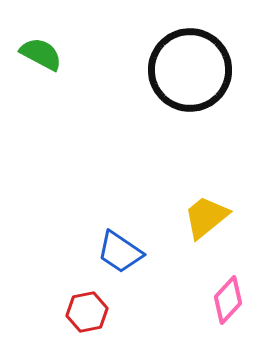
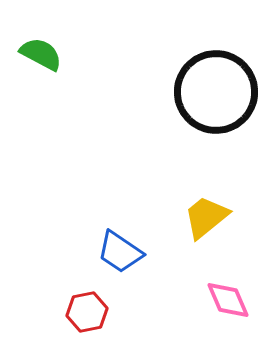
black circle: moved 26 px right, 22 px down
pink diamond: rotated 66 degrees counterclockwise
